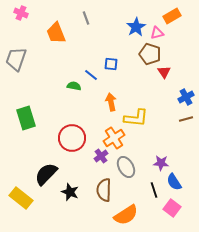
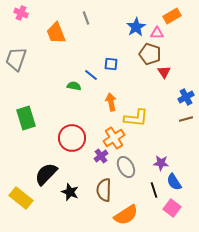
pink triangle: rotated 16 degrees clockwise
